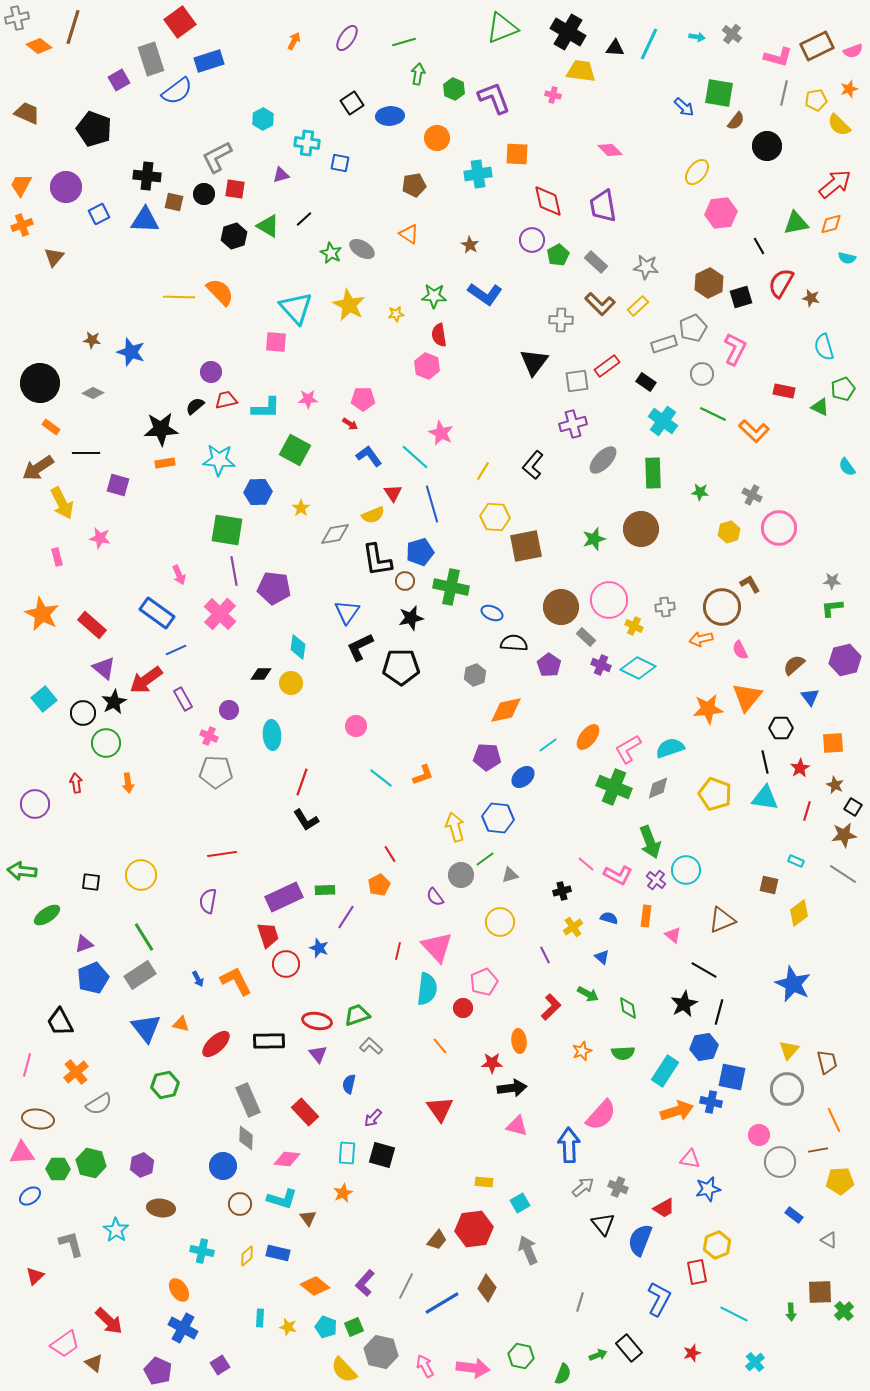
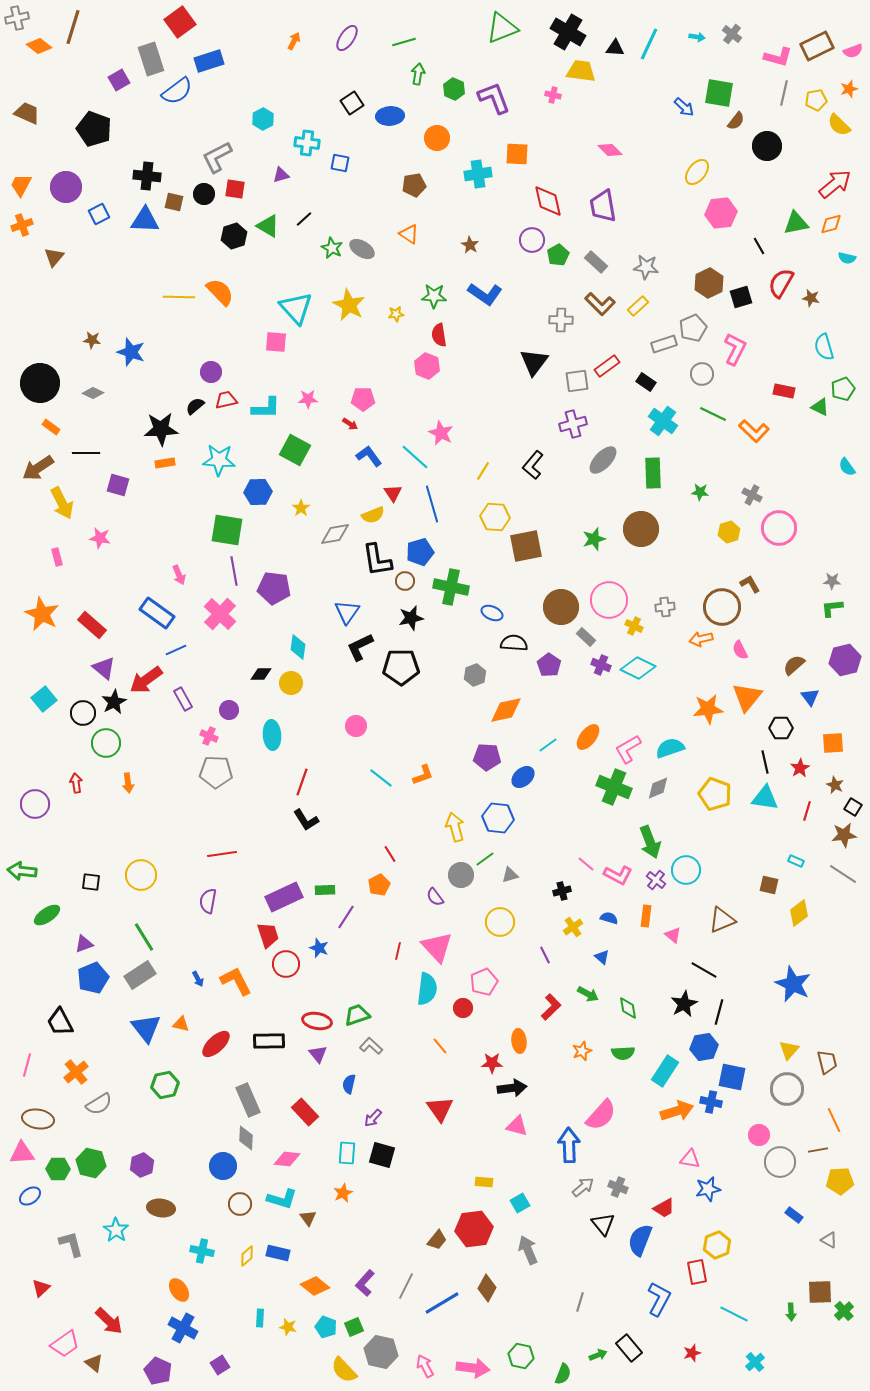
green star at (331, 253): moved 1 px right, 5 px up
red triangle at (35, 1276): moved 6 px right, 12 px down
